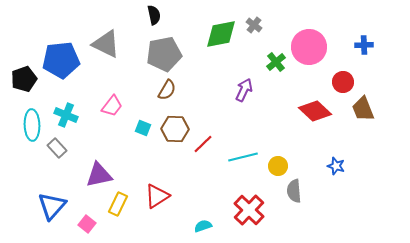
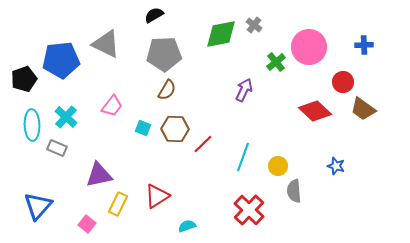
black semicircle: rotated 108 degrees counterclockwise
gray pentagon: rotated 8 degrees clockwise
brown trapezoid: rotated 32 degrees counterclockwise
cyan cross: moved 2 px down; rotated 20 degrees clockwise
gray rectangle: rotated 24 degrees counterclockwise
cyan line: rotated 56 degrees counterclockwise
blue triangle: moved 14 px left
cyan semicircle: moved 16 px left
